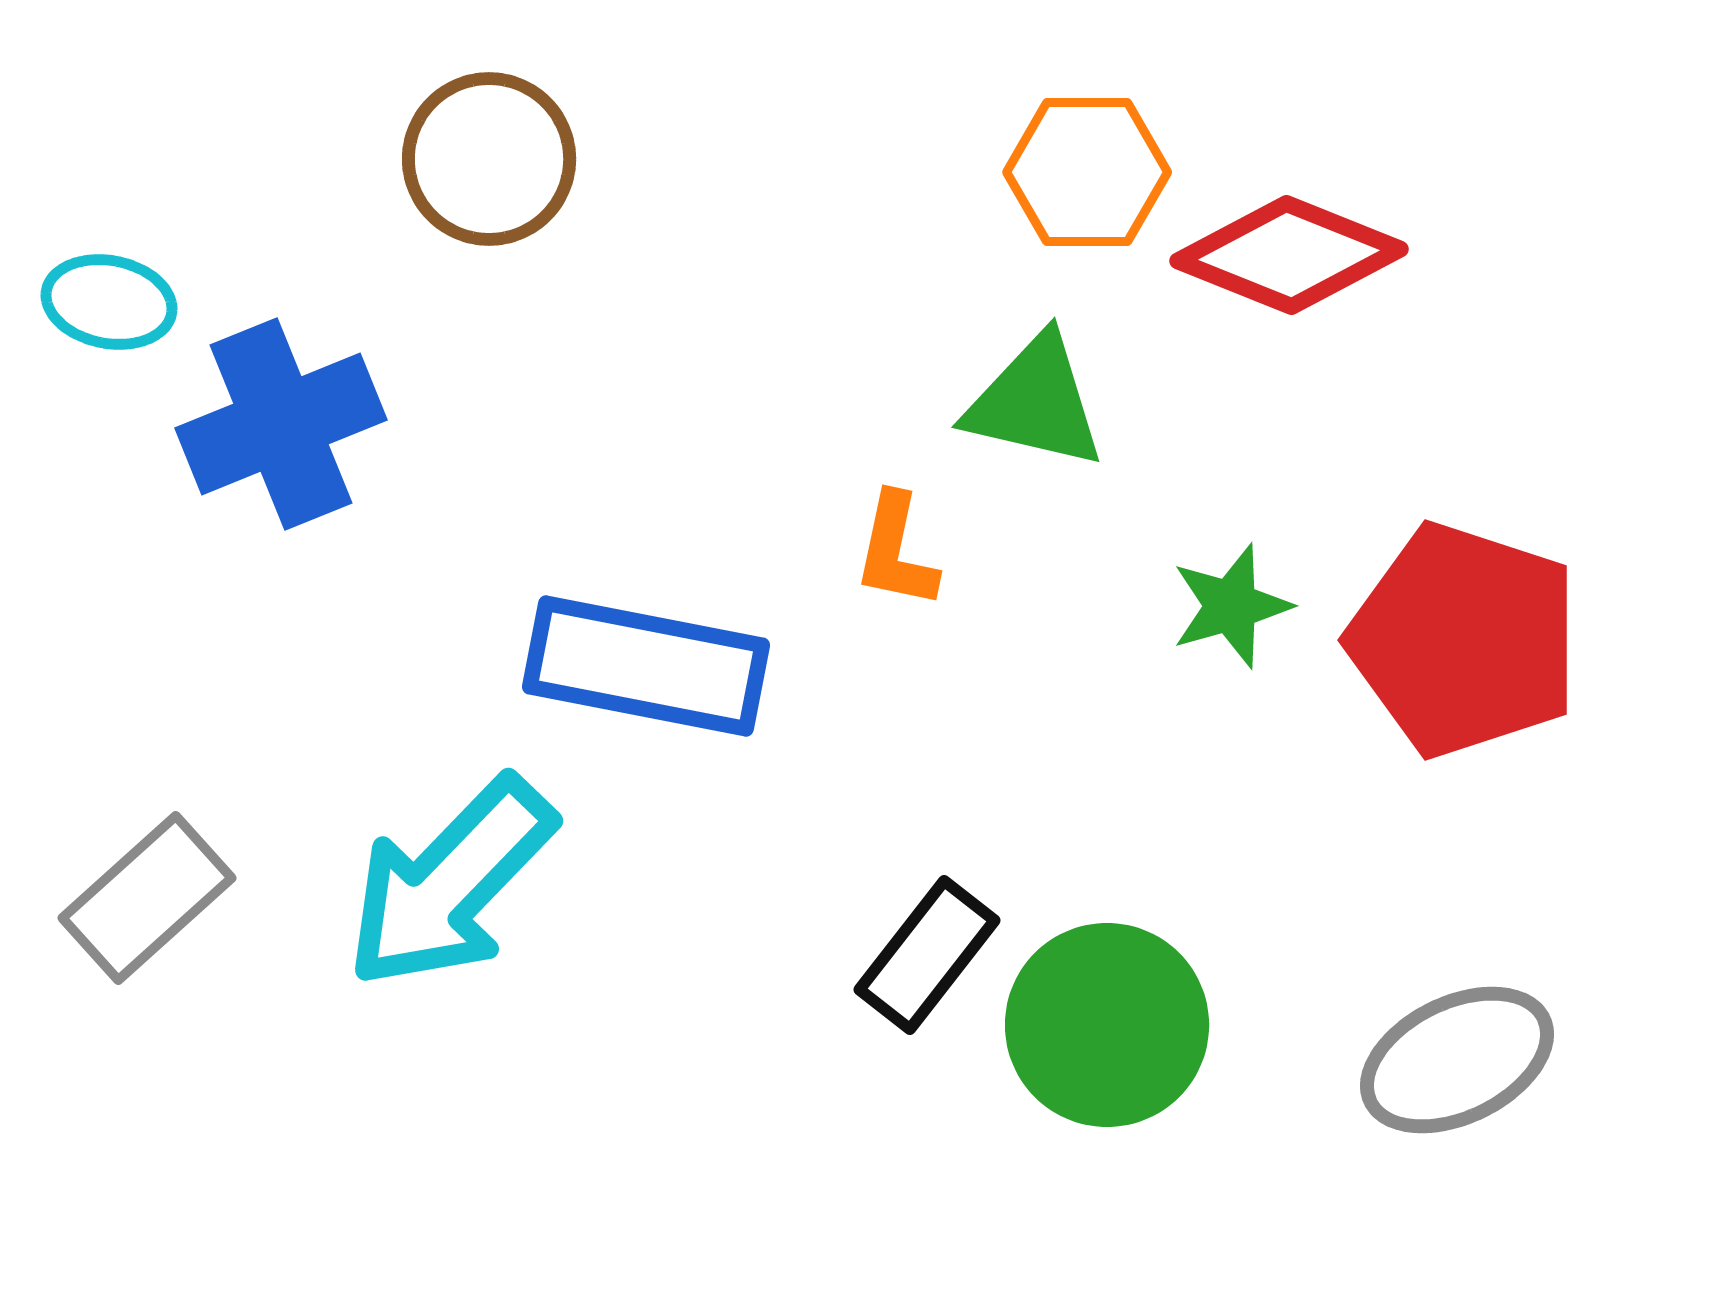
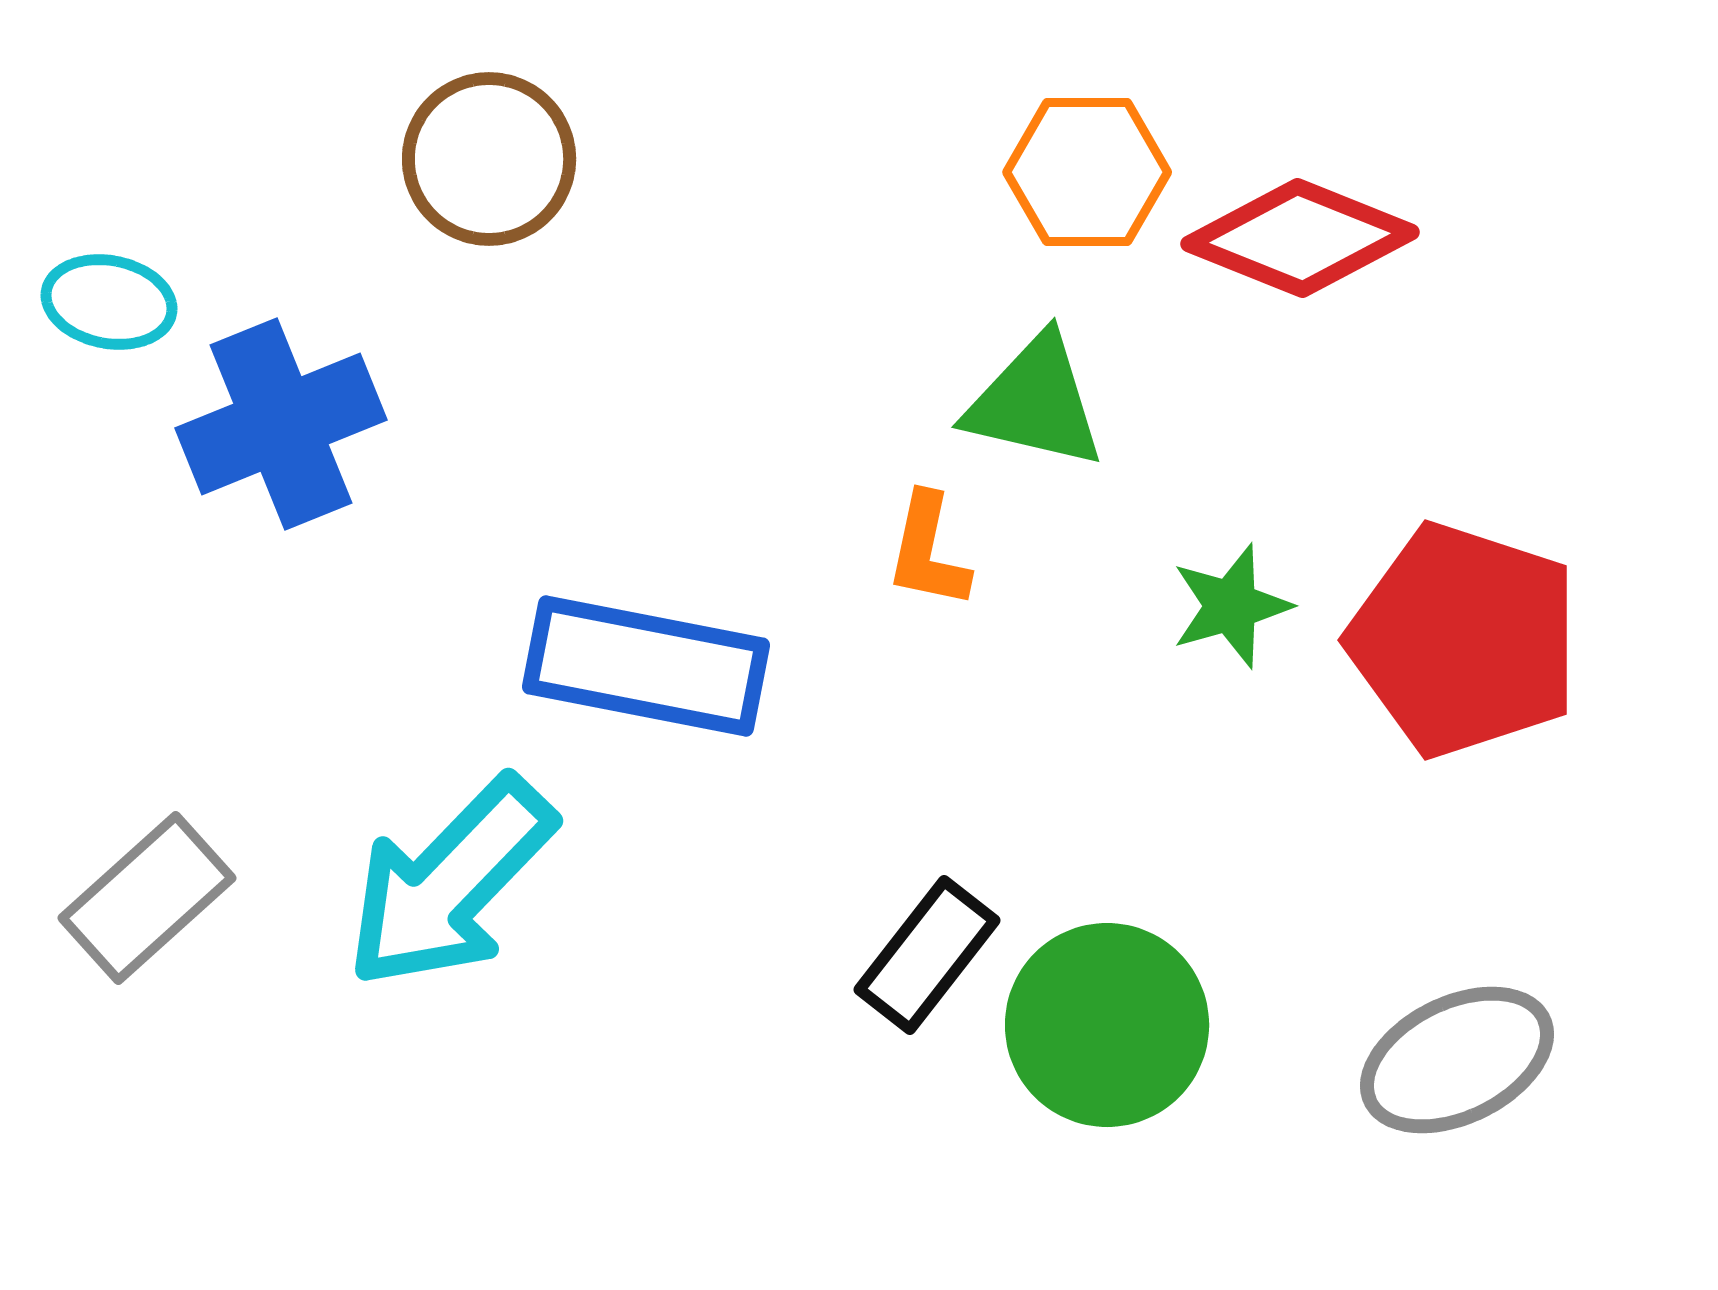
red diamond: moved 11 px right, 17 px up
orange L-shape: moved 32 px right
